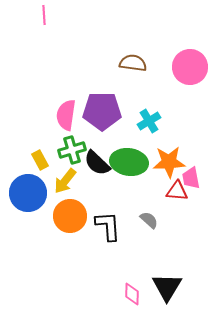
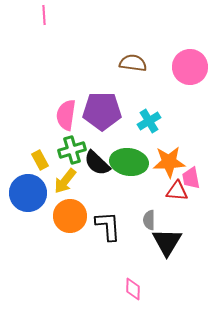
gray semicircle: rotated 132 degrees counterclockwise
black triangle: moved 45 px up
pink diamond: moved 1 px right, 5 px up
